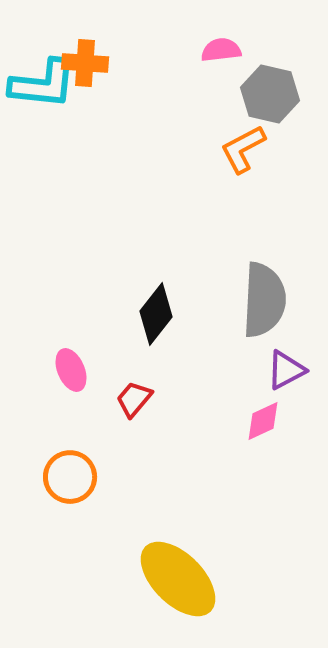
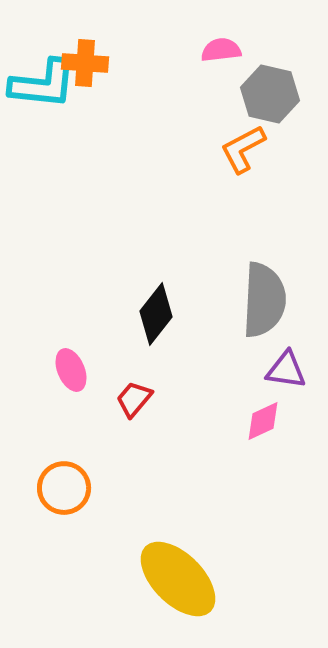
purple triangle: rotated 36 degrees clockwise
orange circle: moved 6 px left, 11 px down
